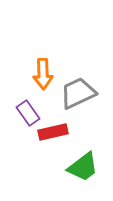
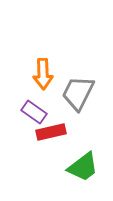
gray trapezoid: rotated 39 degrees counterclockwise
purple rectangle: moved 6 px right, 1 px up; rotated 20 degrees counterclockwise
red rectangle: moved 2 px left
